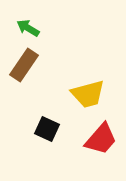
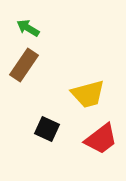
red trapezoid: rotated 12 degrees clockwise
